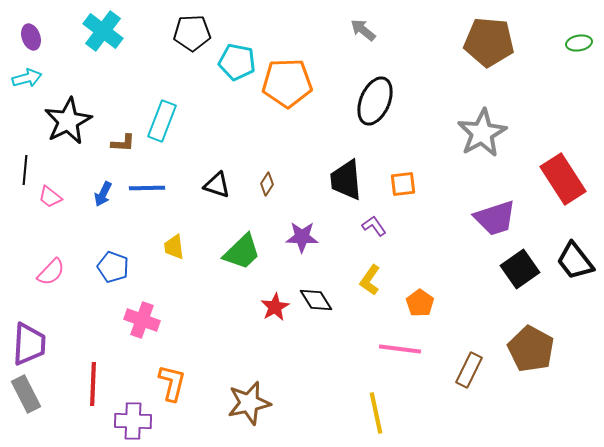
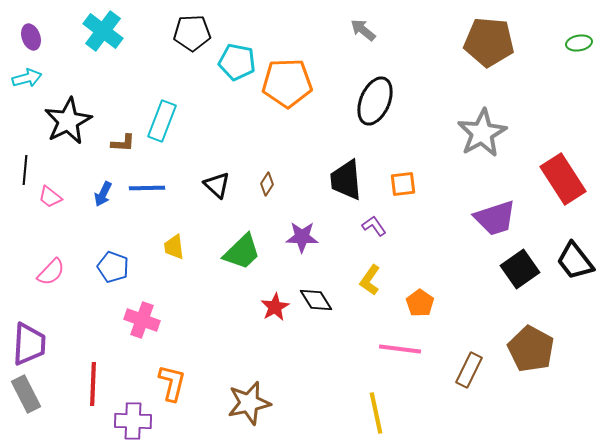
black triangle at (217, 185): rotated 24 degrees clockwise
